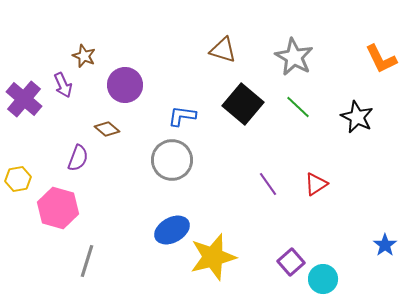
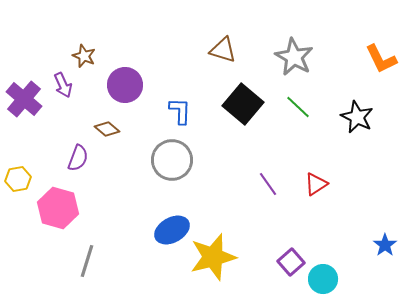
blue L-shape: moved 2 px left, 5 px up; rotated 84 degrees clockwise
